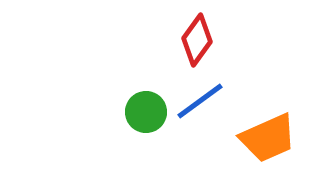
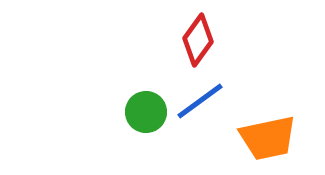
red diamond: moved 1 px right
orange trapezoid: rotated 12 degrees clockwise
